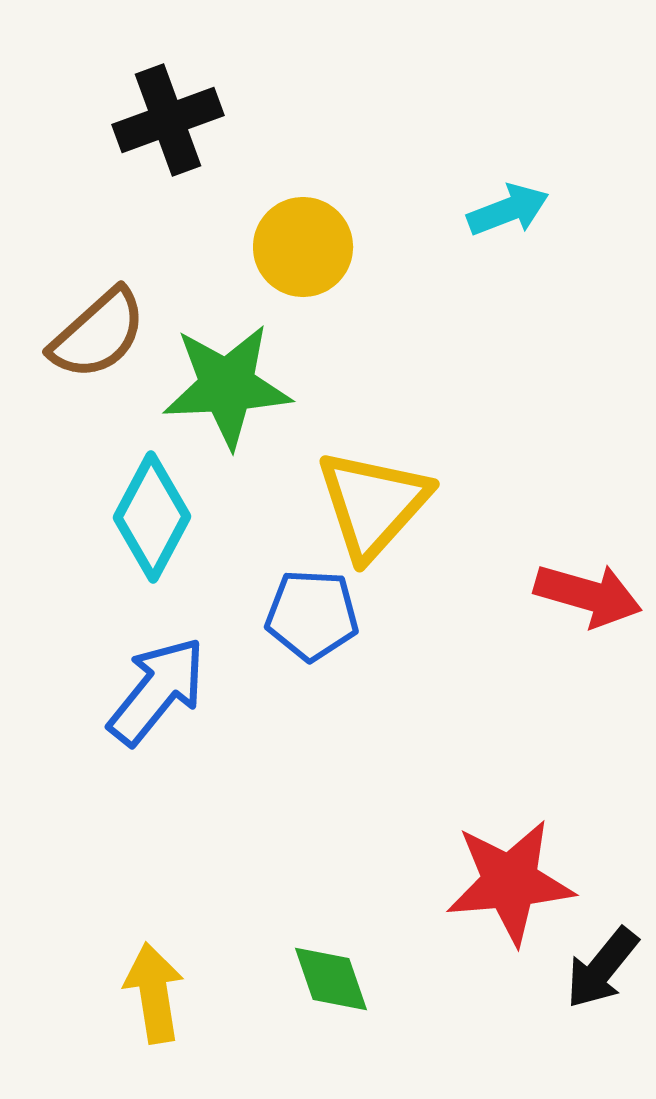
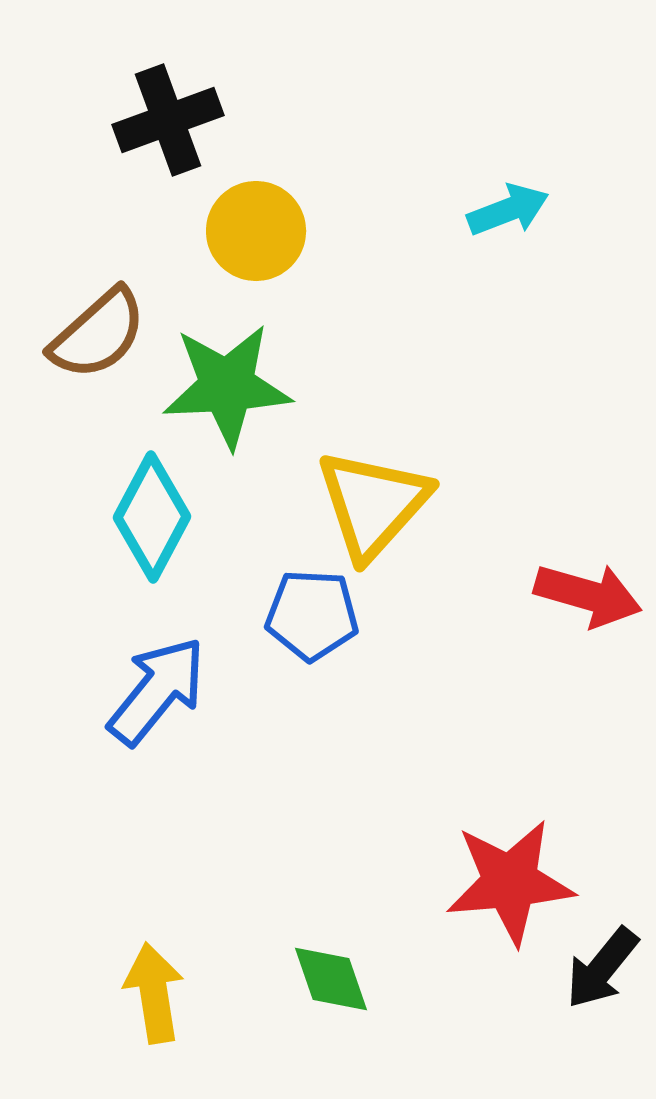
yellow circle: moved 47 px left, 16 px up
